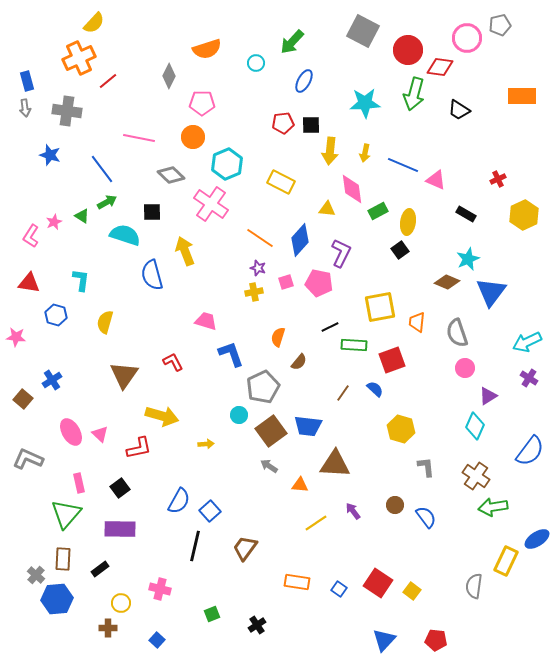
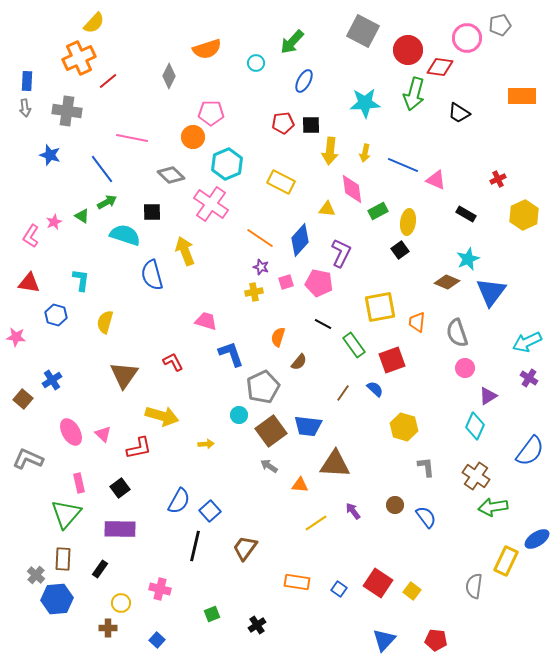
blue rectangle at (27, 81): rotated 18 degrees clockwise
pink pentagon at (202, 103): moved 9 px right, 10 px down
black trapezoid at (459, 110): moved 3 px down
pink line at (139, 138): moved 7 px left
purple star at (258, 268): moved 3 px right, 1 px up
black line at (330, 327): moved 7 px left, 3 px up; rotated 54 degrees clockwise
green rectangle at (354, 345): rotated 50 degrees clockwise
yellow hexagon at (401, 429): moved 3 px right, 2 px up
pink triangle at (100, 434): moved 3 px right
black rectangle at (100, 569): rotated 18 degrees counterclockwise
